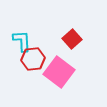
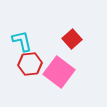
cyan L-shape: rotated 10 degrees counterclockwise
red hexagon: moved 3 px left, 5 px down
